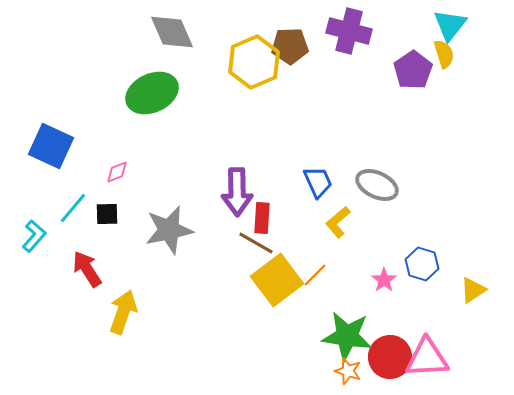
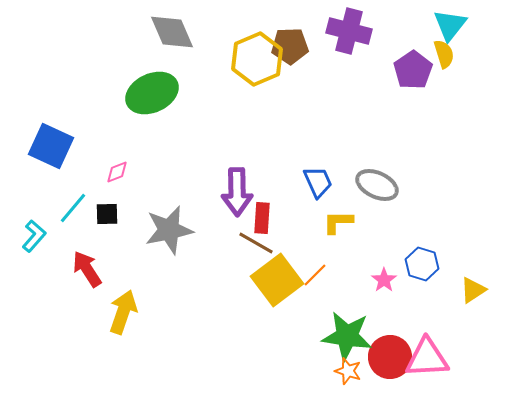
yellow hexagon: moved 3 px right, 3 px up
yellow L-shape: rotated 40 degrees clockwise
